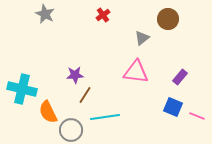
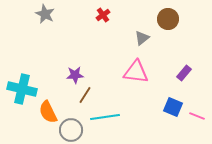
purple rectangle: moved 4 px right, 4 px up
